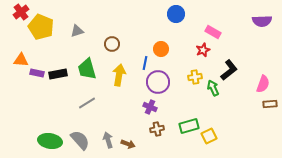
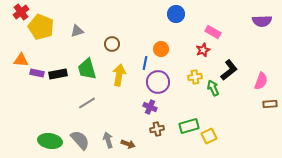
pink semicircle: moved 2 px left, 3 px up
